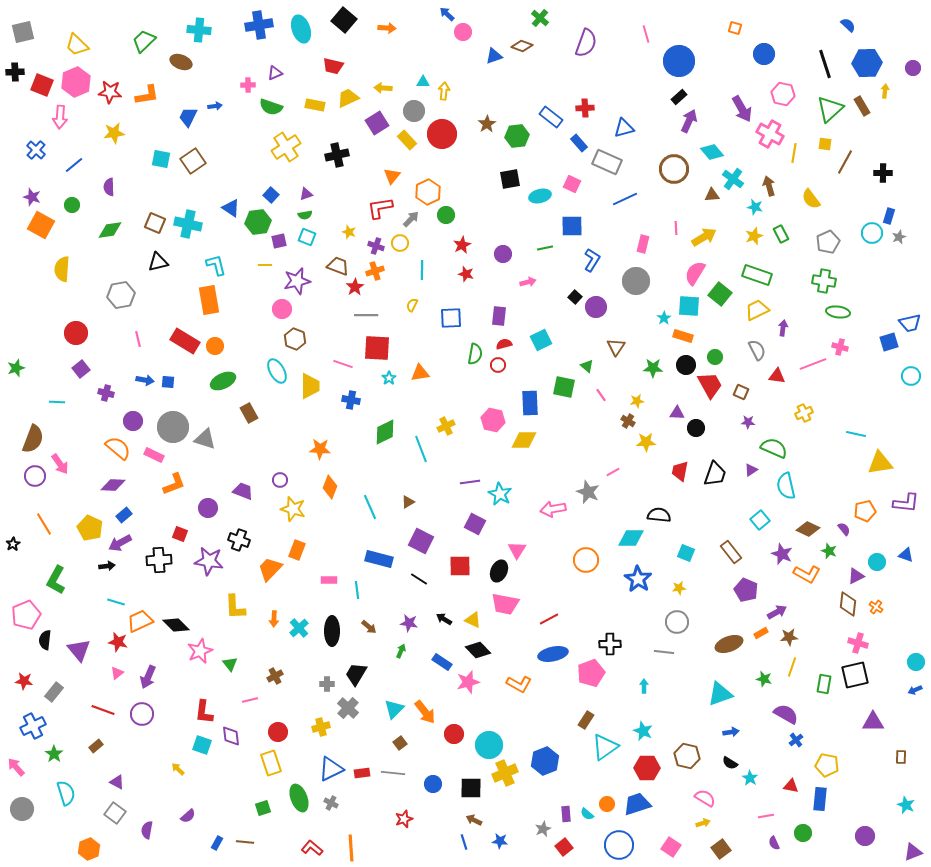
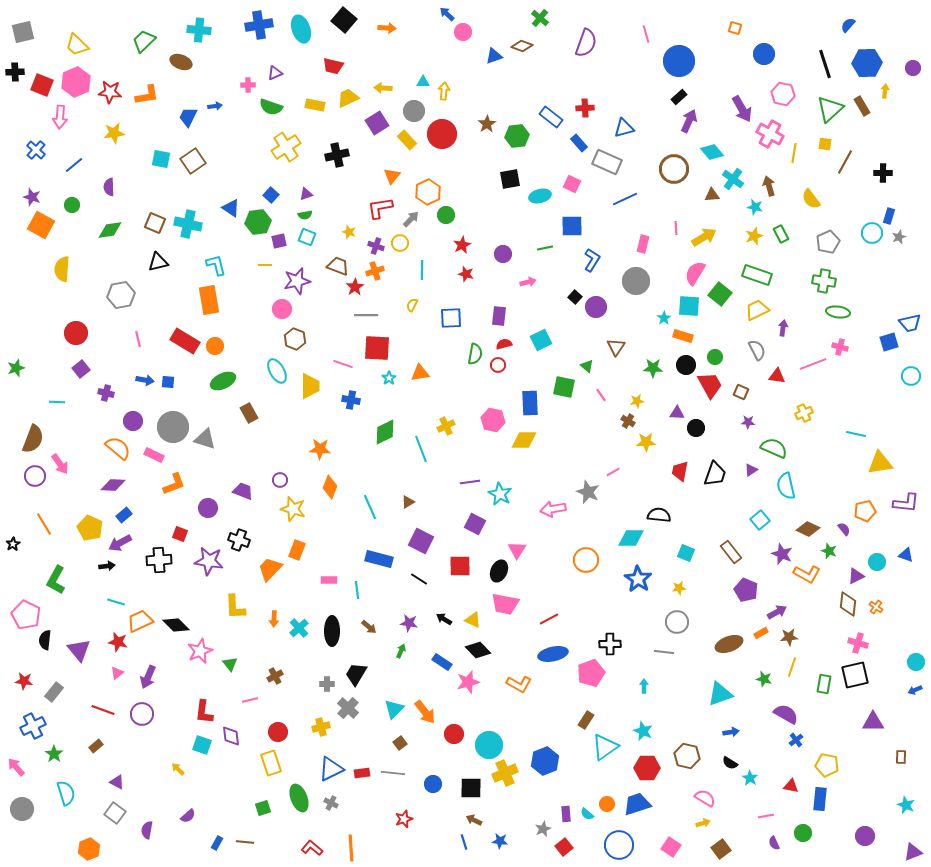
blue semicircle at (848, 25): rotated 91 degrees counterclockwise
pink pentagon at (26, 615): rotated 24 degrees counterclockwise
